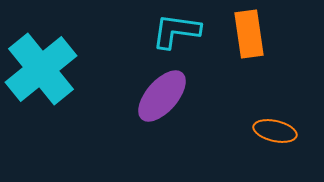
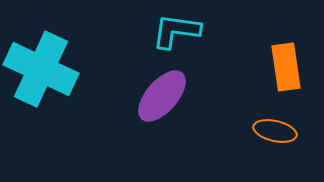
orange rectangle: moved 37 px right, 33 px down
cyan cross: rotated 26 degrees counterclockwise
